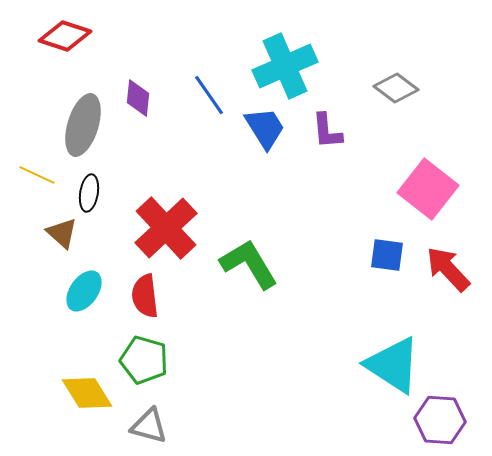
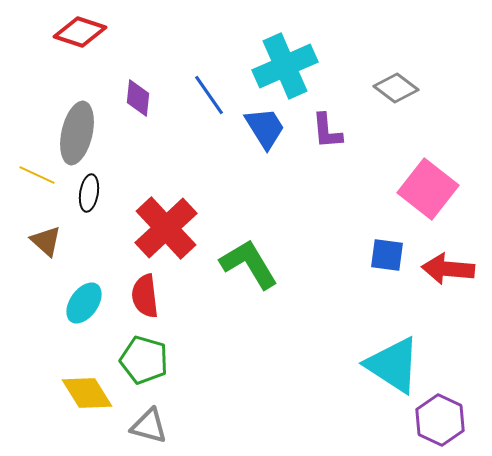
red diamond: moved 15 px right, 4 px up
gray ellipse: moved 6 px left, 8 px down; rotated 4 degrees counterclockwise
brown triangle: moved 16 px left, 8 px down
red arrow: rotated 42 degrees counterclockwise
cyan ellipse: moved 12 px down
purple hexagon: rotated 21 degrees clockwise
